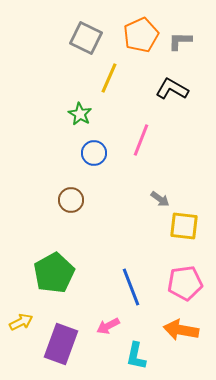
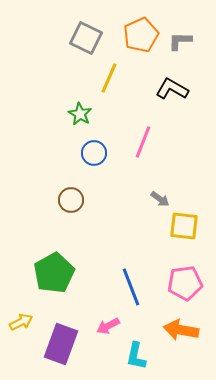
pink line: moved 2 px right, 2 px down
